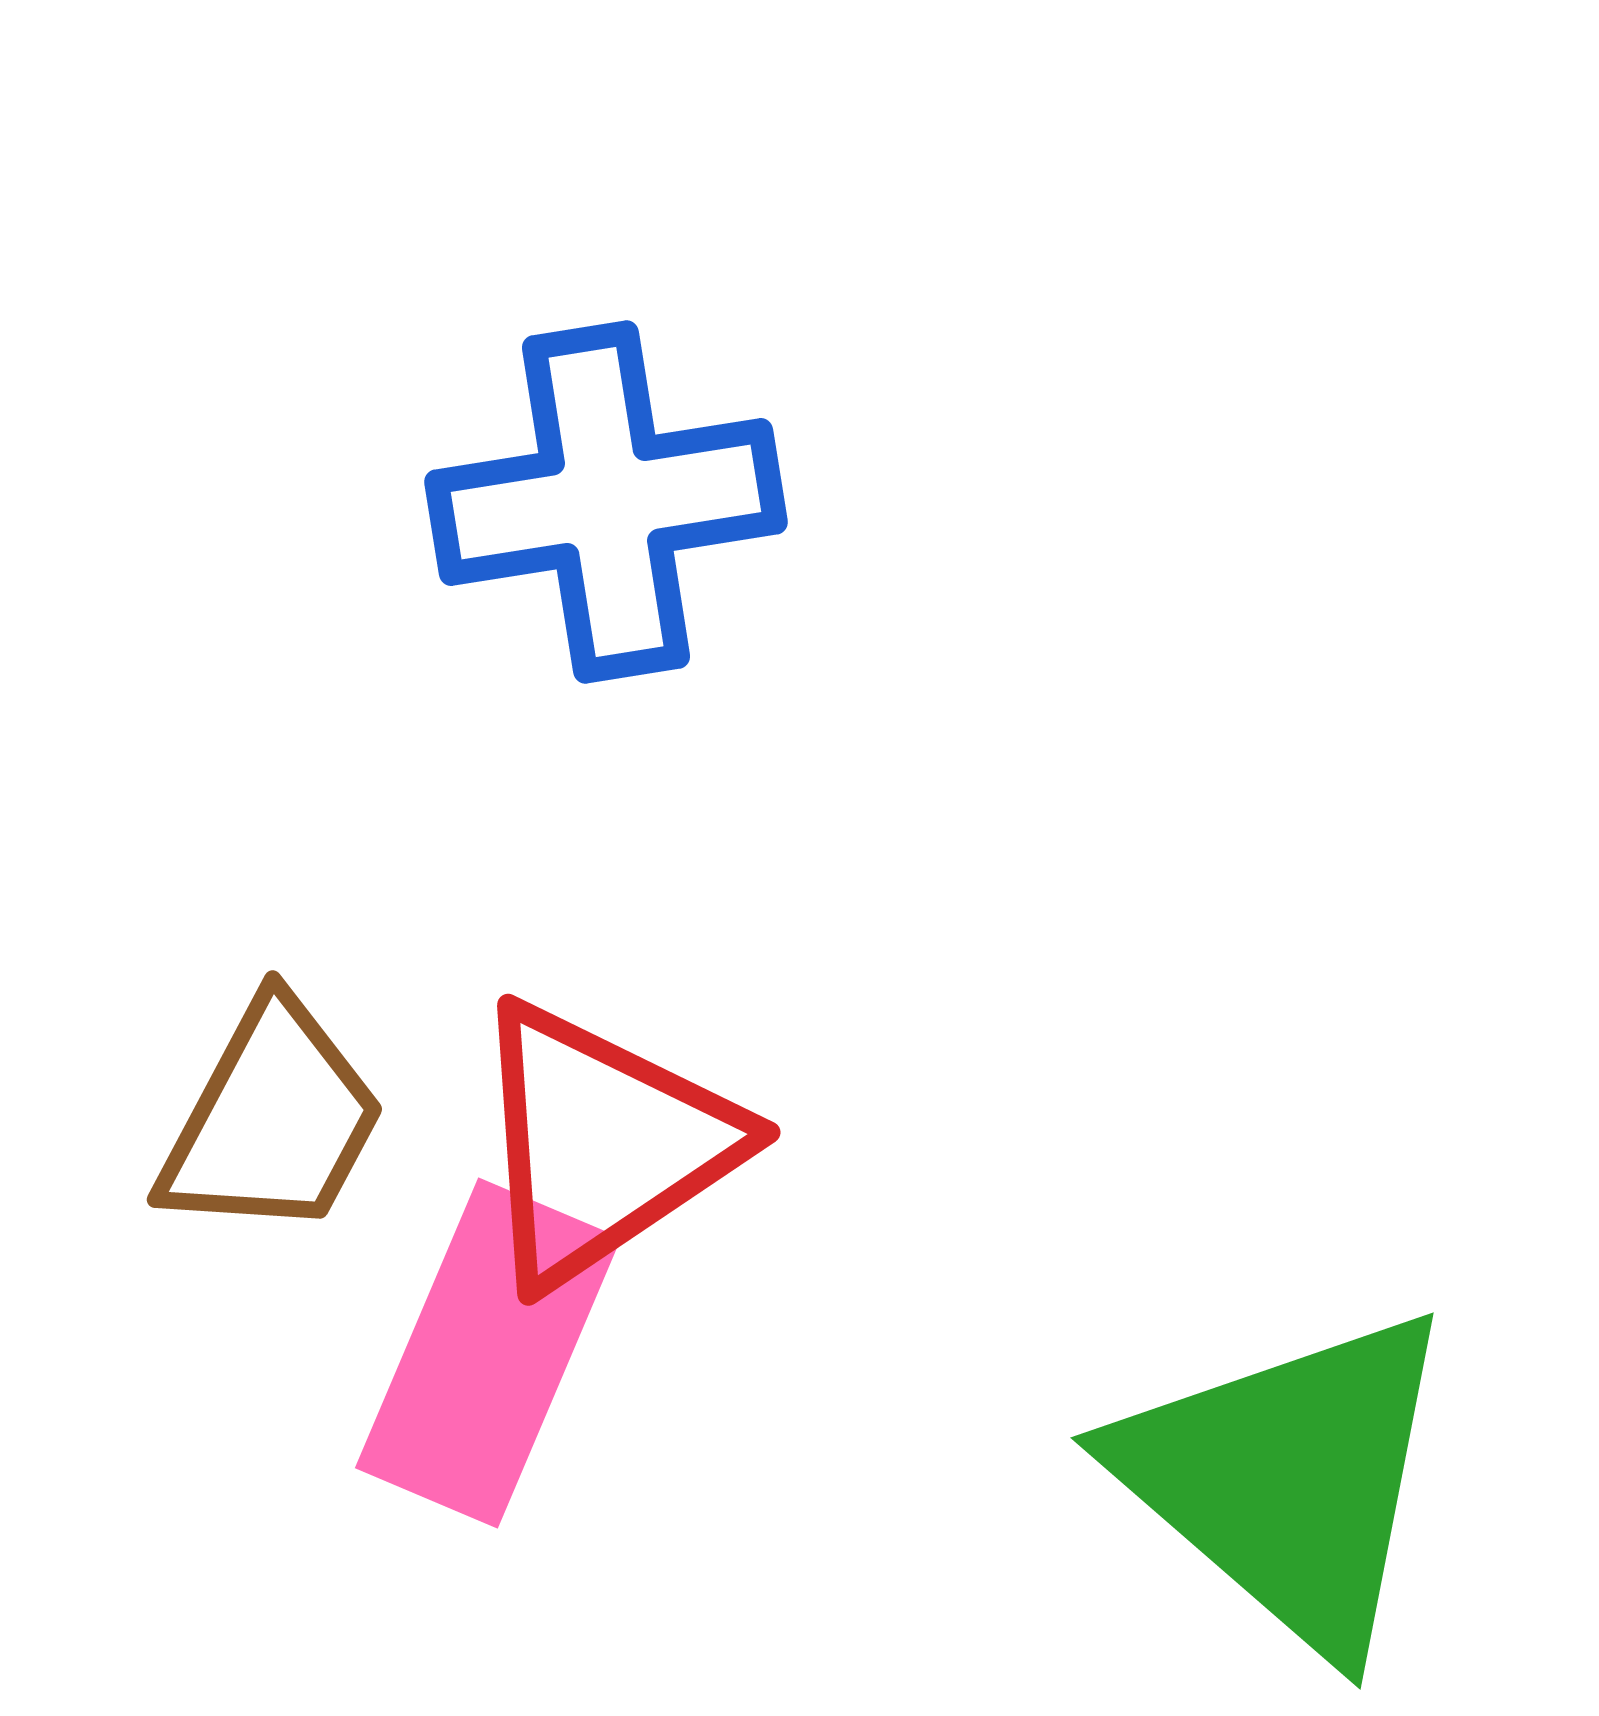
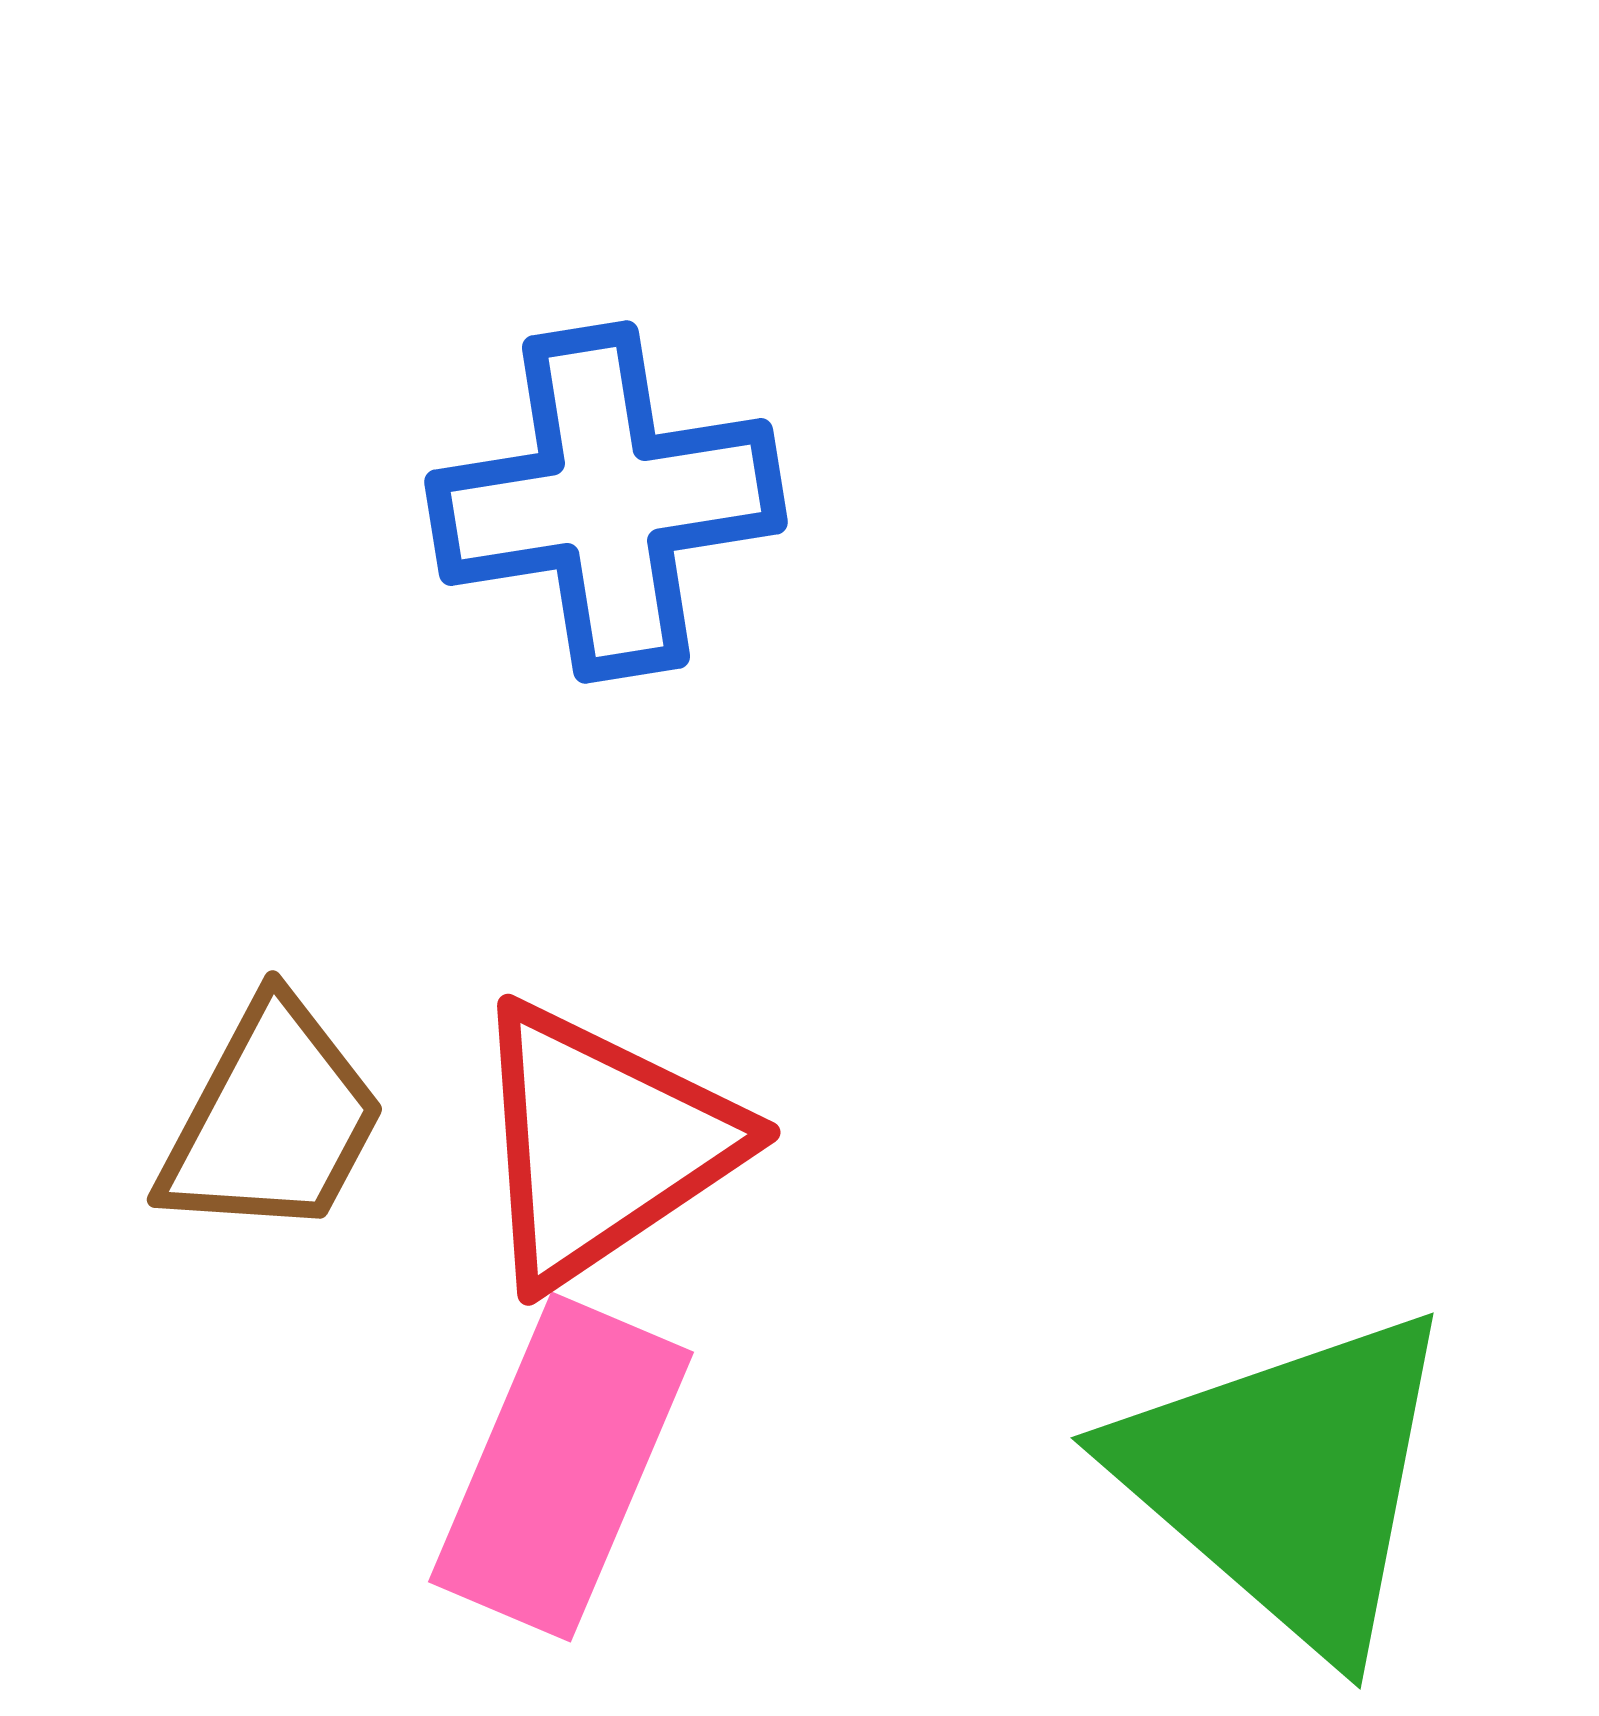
pink rectangle: moved 73 px right, 114 px down
